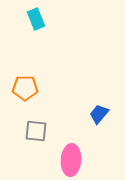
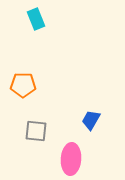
orange pentagon: moved 2 px left, 3 px up
blue trapezoid: moved 8 px left, 6 px down; rotated 10 degrees counterclockwise
pink ellipse: moved 1 px up
